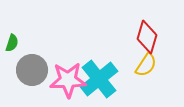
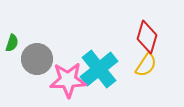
gray circle: moved 5 px right, 11 px up
cyan cross: moved 10 px up
